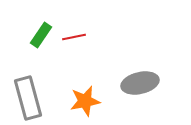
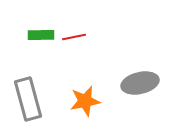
green rectangle: rotated 55 degrees clockwise
gray rectangle: moved 1 px down
